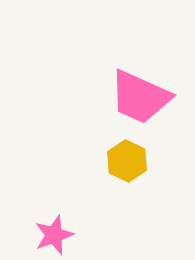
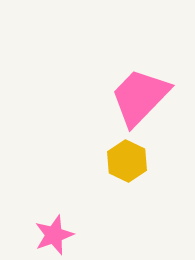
pink trapezoid: rotated 110 degrees clockwise
